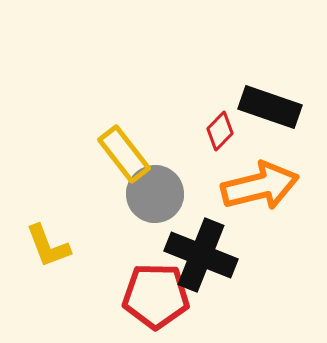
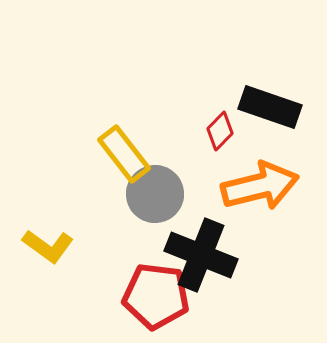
yellow L-shape: rotated 33 degrees counterclockwise
red pentagon: rotated 6 degrees clockwise
